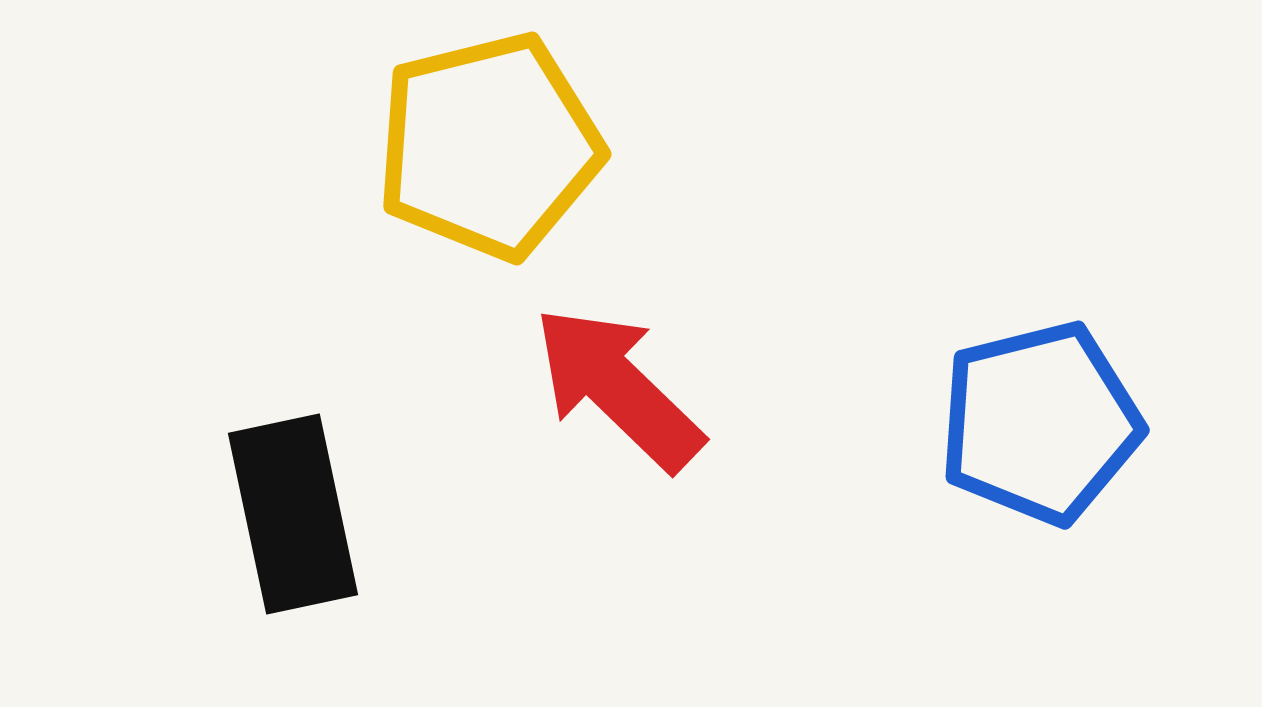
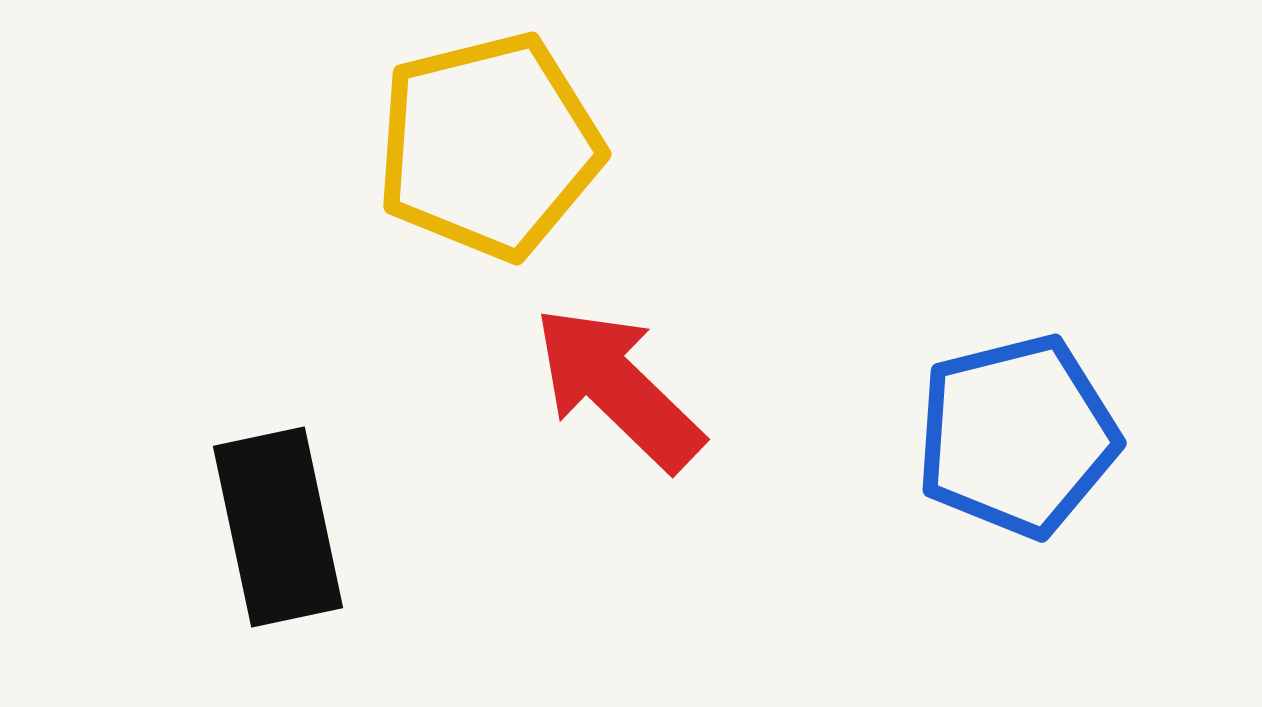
blue pentagon: moved 23 px left, 13 px down
black rectangle: moved 15 px left, 13 px down
